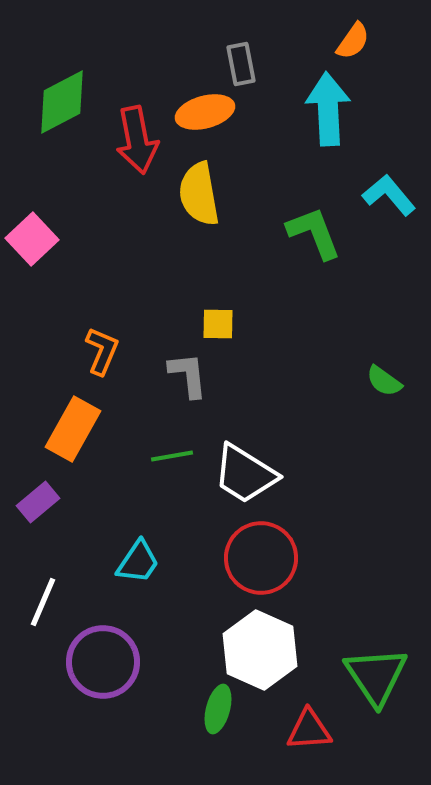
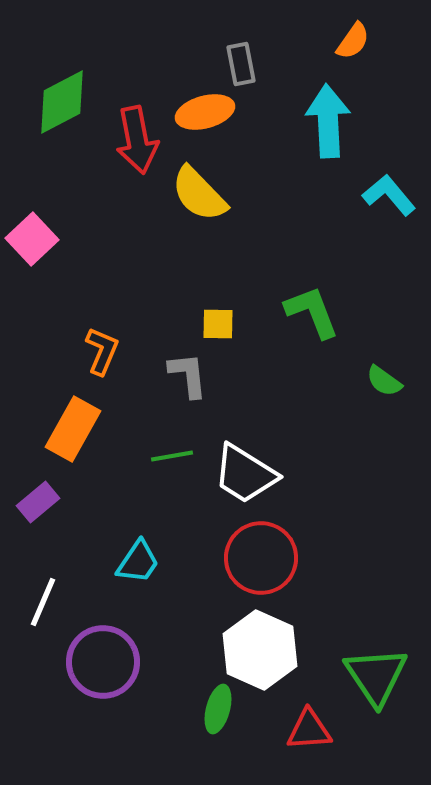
cyan arrow: moved 12 px down
yellow semicircle: rotated 34 degrees counterclockwise
green L-shape: moved 2 px left, 79 px down
